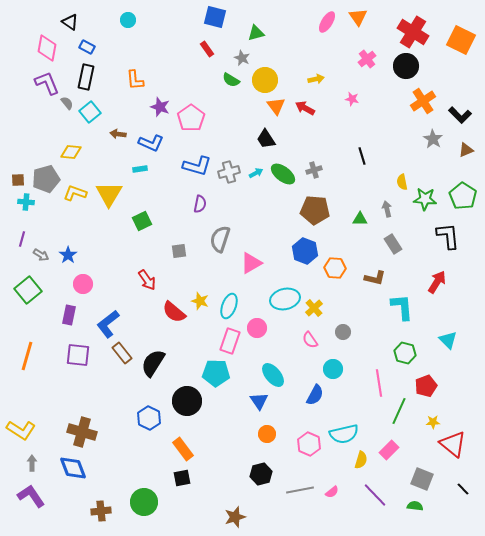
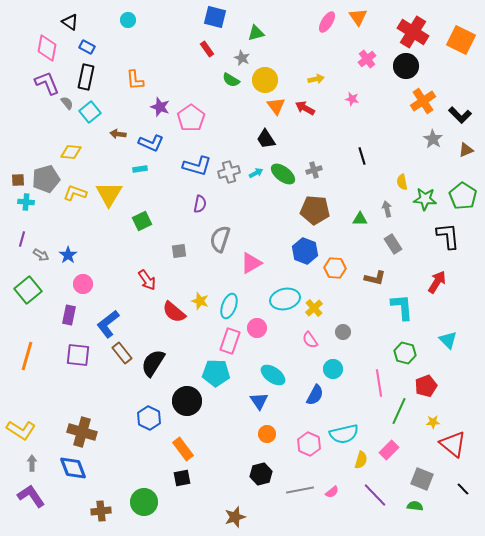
cyan ellipse at (273, 375): rotated 15 degrees counterclockwise
